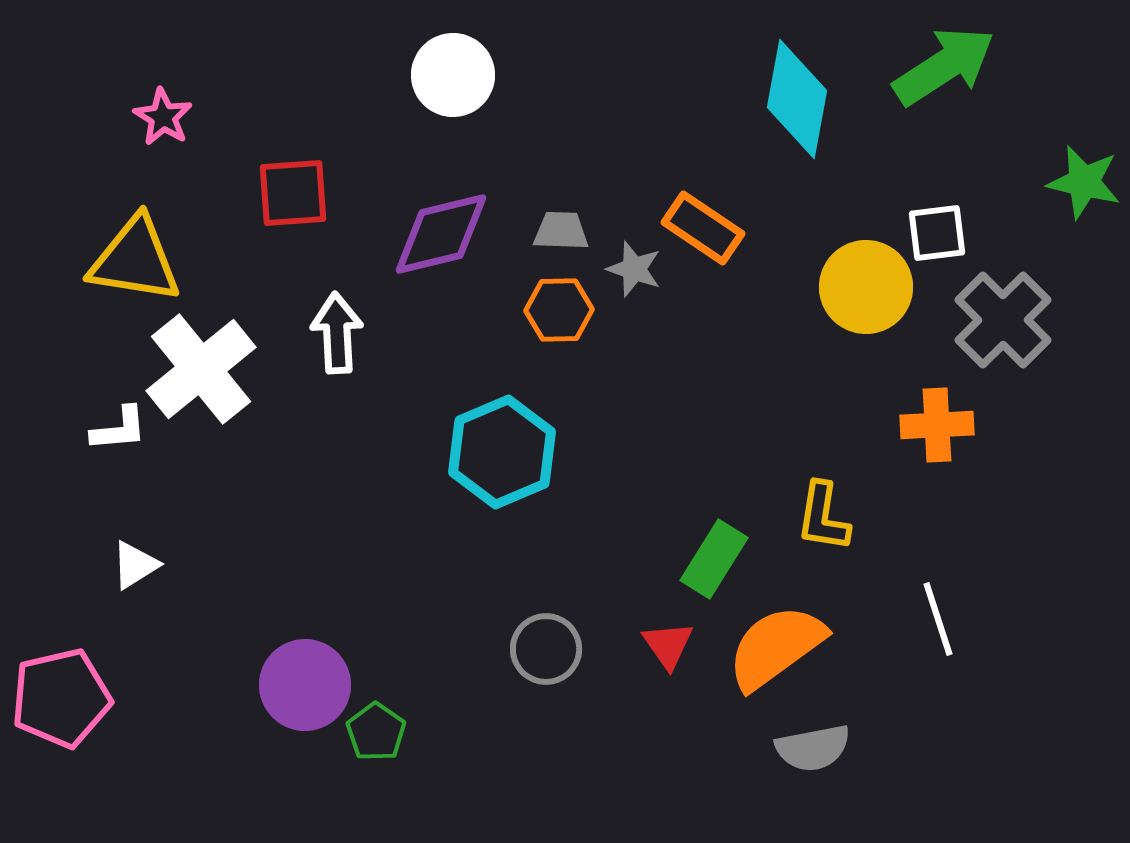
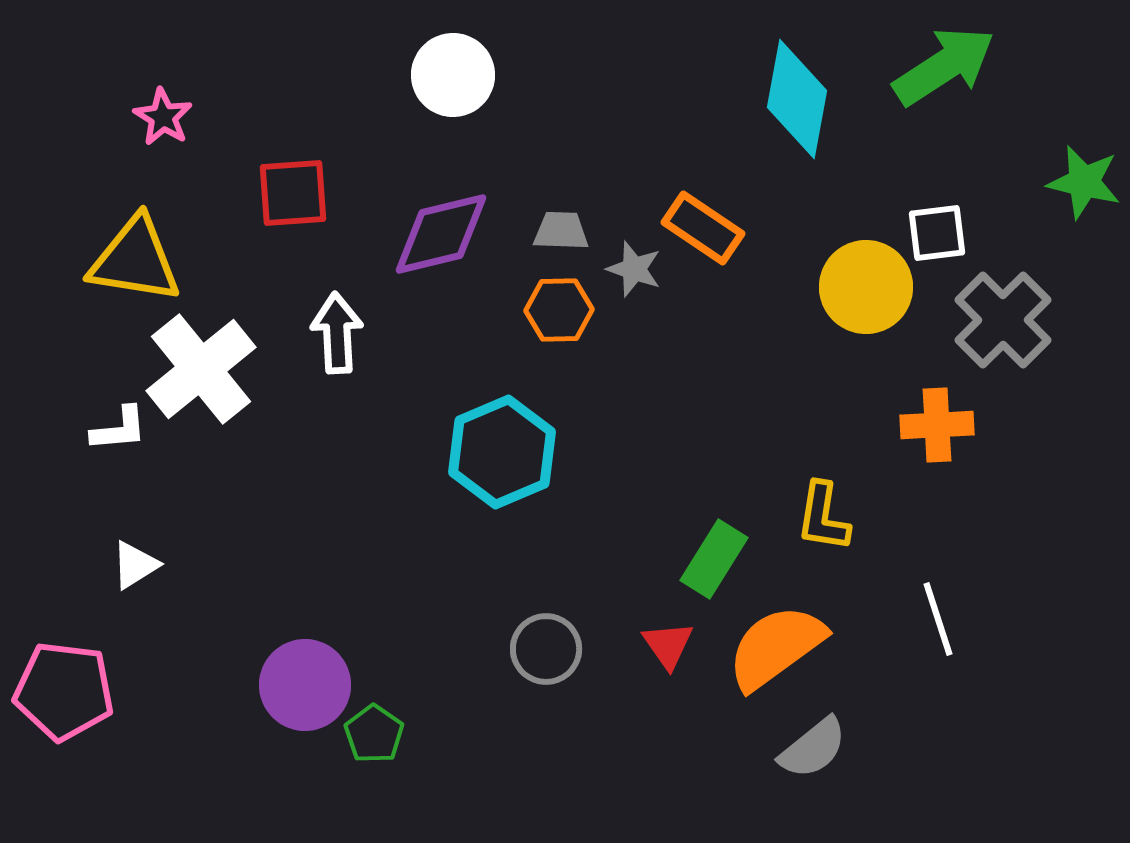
pink pentagon: moved 3 px right, 7 px up; rotated 20 degrees clockwise
green pentagon: moved 2 px left, 2 px down
gray semicircle: rotated 28 degrees counterclockwise
